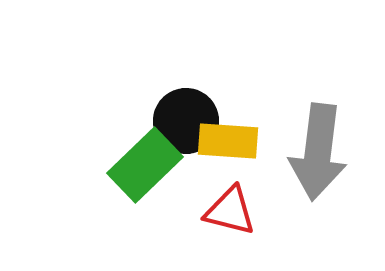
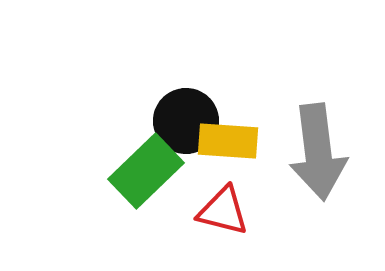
gray arrow: rotated 14 degrees counterclockwise
green rectangle: moved 1 px right, 6 px down
red triangle: moved 7 px left
